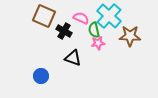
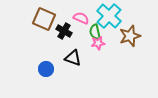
brown square: moved 3 px down
green semicircle: moved 1 px right, 2 px down
brown star: rotated 20 degrees counterclockwise
blue circle: moved 5 px right, 7 px up
